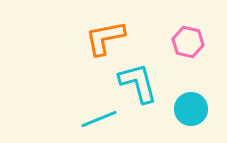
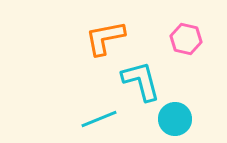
pink hexagon: moved 2 px left, 3 px up
cyan L-shape: moved 3 px right, 2 px up
cyan circle: moved 16 px left, 10 px down
